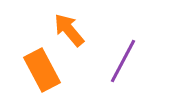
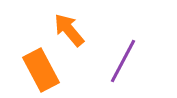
orange rectangle: moved 1 px left
